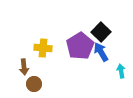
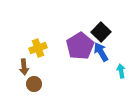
yellow cross: moved 5 px left; rotated 24 degrees counterclockwise
